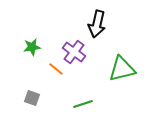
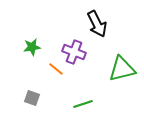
black arrow: rotated 40 degrees counterclockwise
purple cross: rotated 15 degrees counterclockwise
